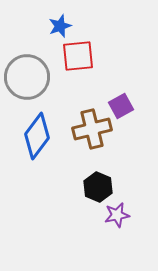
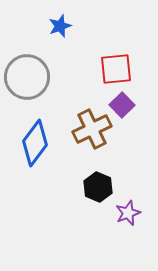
red square: moved 38 px right, 13 px down
purple square: moved 1 px right, 1 px up; rotated 15 degrees counterclockwise
brown cross: rotated 12 degrees counterclockwise
blue diamond: moved 2 px left, 7 px down
purple star: moved 11 px right, 2 px up; rotated 10 degrees counterclockwise
